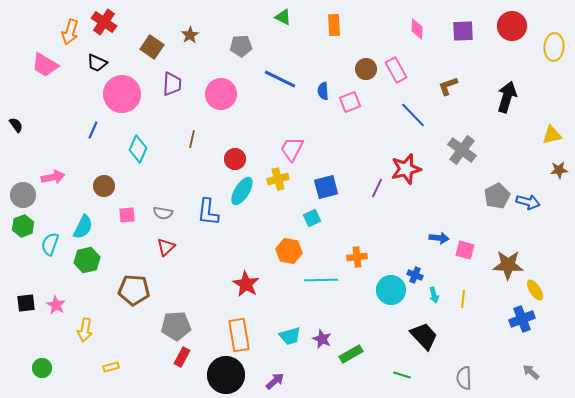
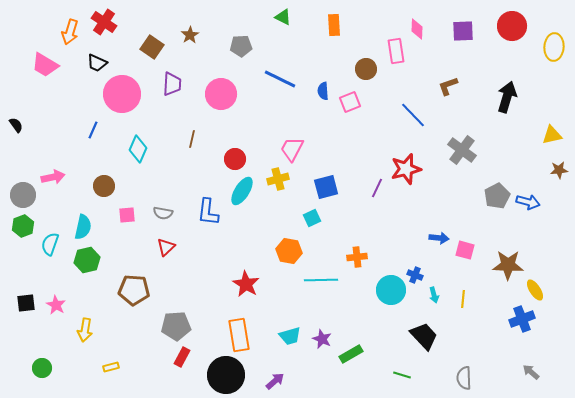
pink rectangle at (396, 70): moved 19 px up; rotated 20 degrees clockwise
cyan semicircle at (83, 227): rotated 15 degrees counterclockwise
